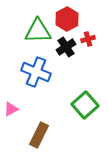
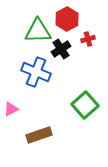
black cross: moved 5 px left, 2 px down
brown rectangle: rotated 45 degrees clockwise
